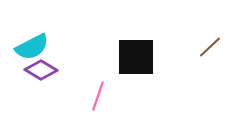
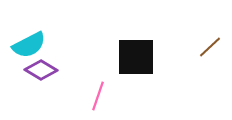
cyan semicircle: moved 3 px left, 2 px up
